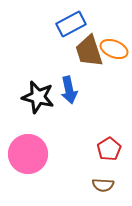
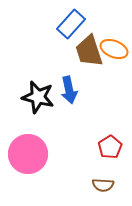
blue rectangle: rotated 20 degrees counterclockwise
red pentagon: moved 1 px right, 2 px up
